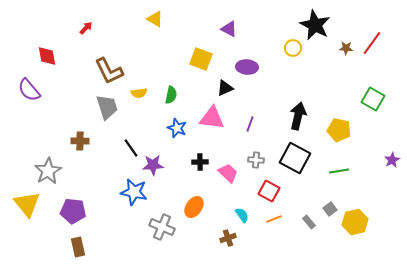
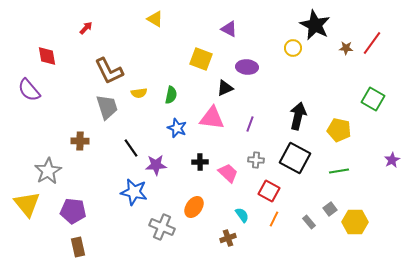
purple star at (153, 165): moved 3 px right
orange line at (274, 219): rotated 42 degrees counterclockwise
yellow hexagon at (355, 222): rotated 15 degrees clockwise
